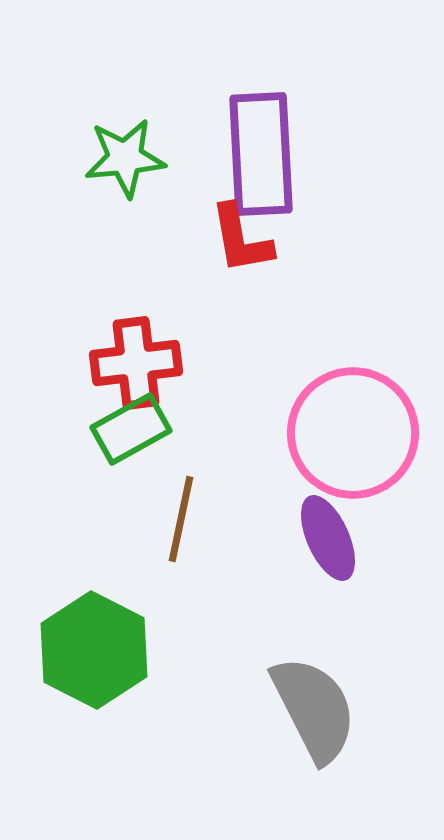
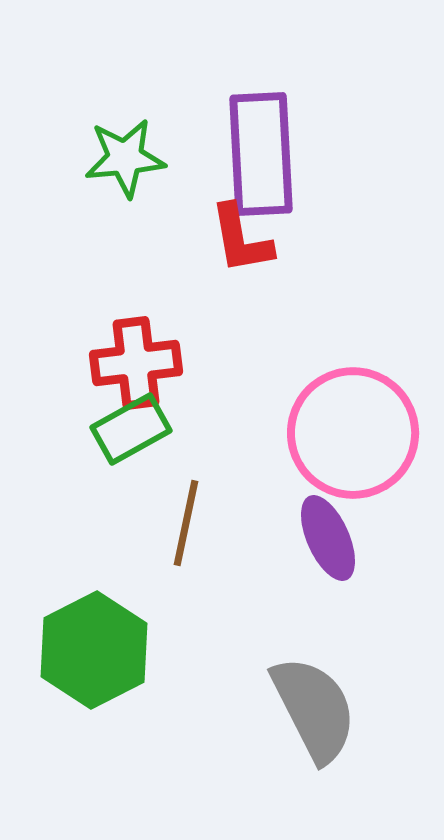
brown line: moved 5 px right, 4 px down
green hexagon: rotated 6 degrees clockwise
